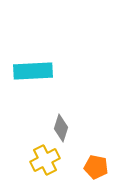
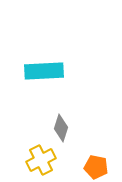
cyan rectangle: moved 11 px right
yellow cross: moved 4 px left
